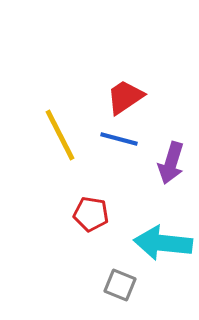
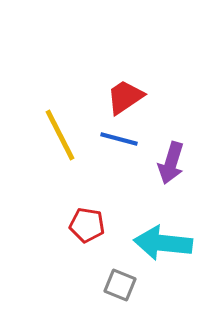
red pentagon: moved 4 px left, 11 px down
